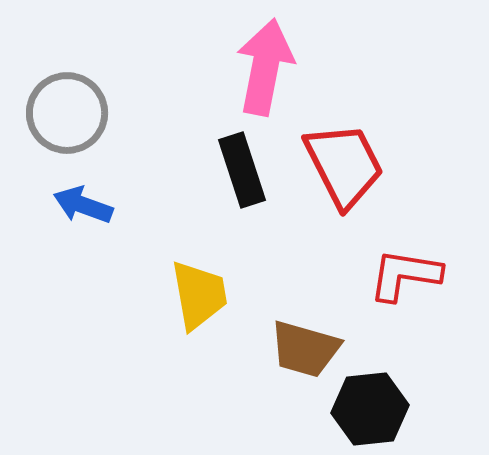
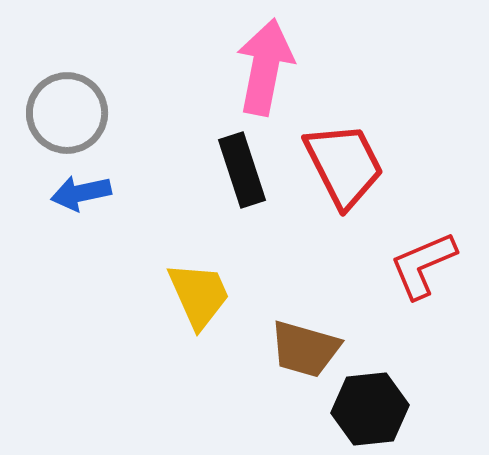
blue arrow: moved 2 px left, 12 px up; rotated 32 degrees counterclockwise
red L-shape: moved 18 px right, 10 px up; rotated 32 degrees counterclockwise
yellow trapezoid: rotated 14 degrees counterclockwise
